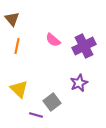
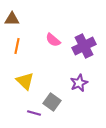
brown triangle: rotated 49 degrees counterclockwise
yellow triangle: moved 6 px right, 8 px up
gray square: rotated 18 degrees counterclockwise
purple line: moved 2 px left, 2 px up
